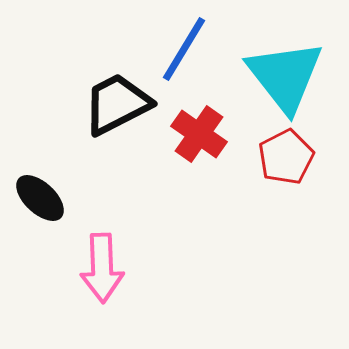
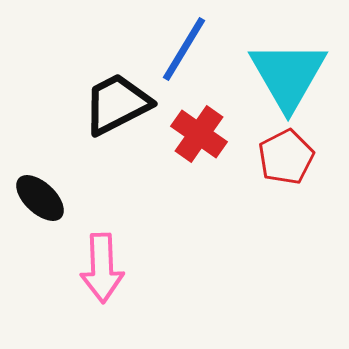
cyan triangle: moved 3 px right, 1 px up; rotated 8 degrees clockwise
